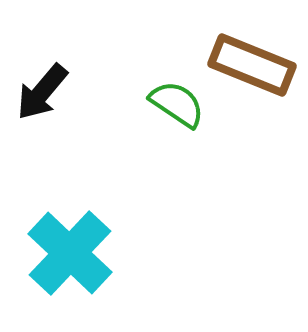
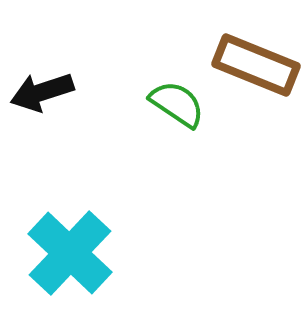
brown rectangle: moved 4 px right
black arrow: rotated 32 degrees clockwise
